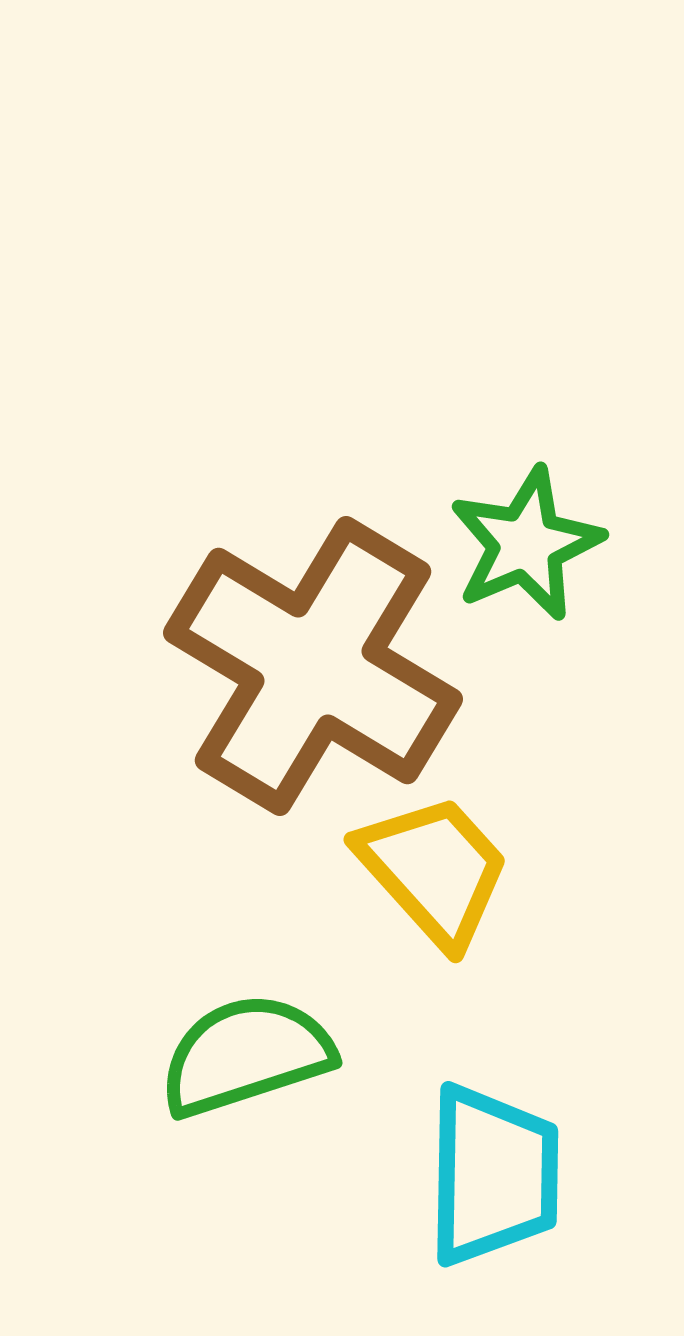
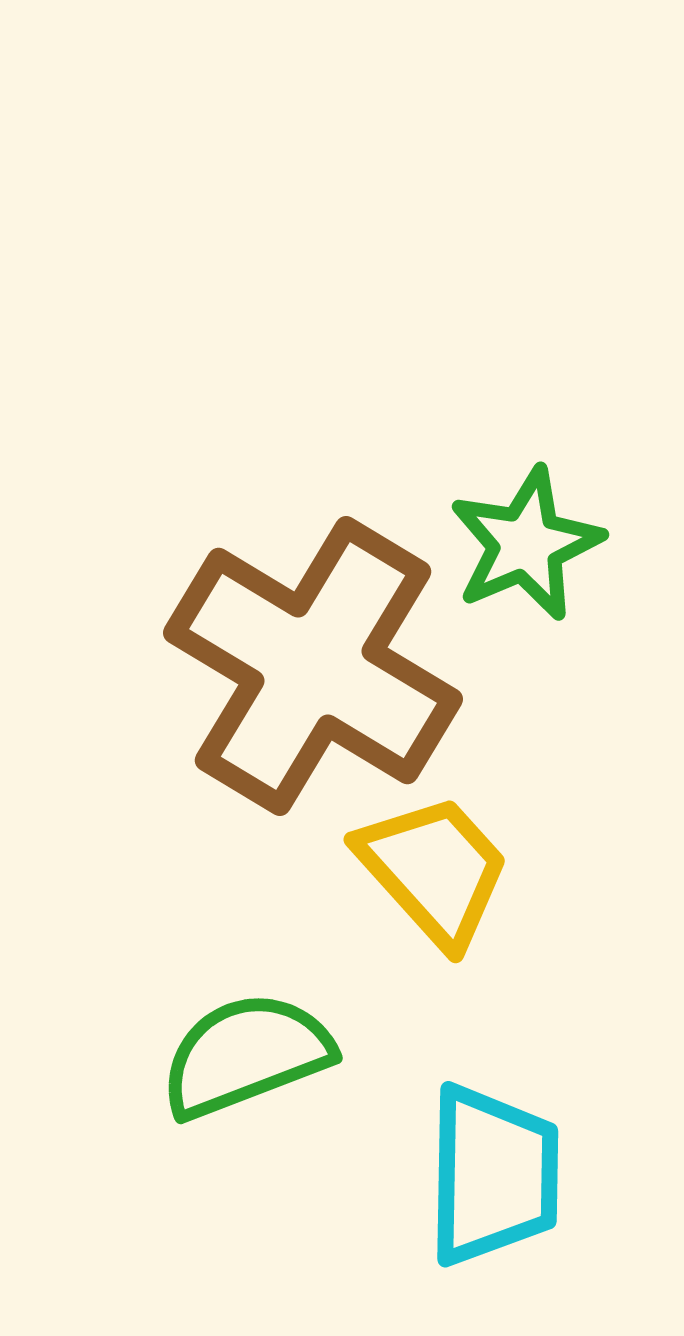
green semicircle: rotated 3 degrees counterclockwise
